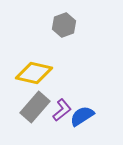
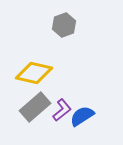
gray rectangle: rotated 8 degrees clockwise
